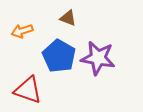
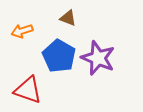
purple star: rotated 12 degrees clockwise
